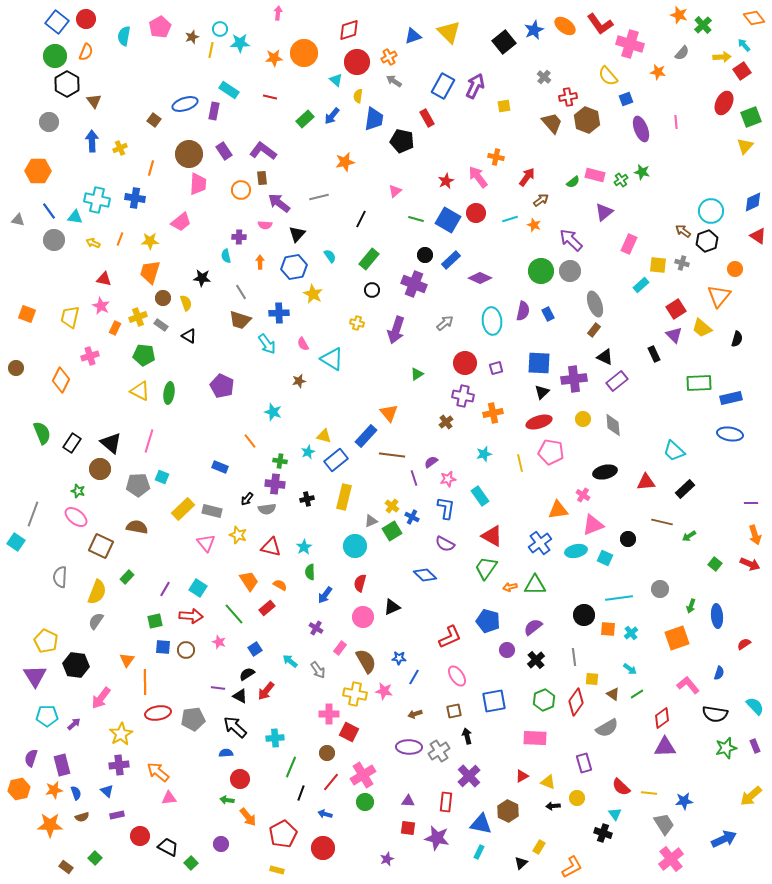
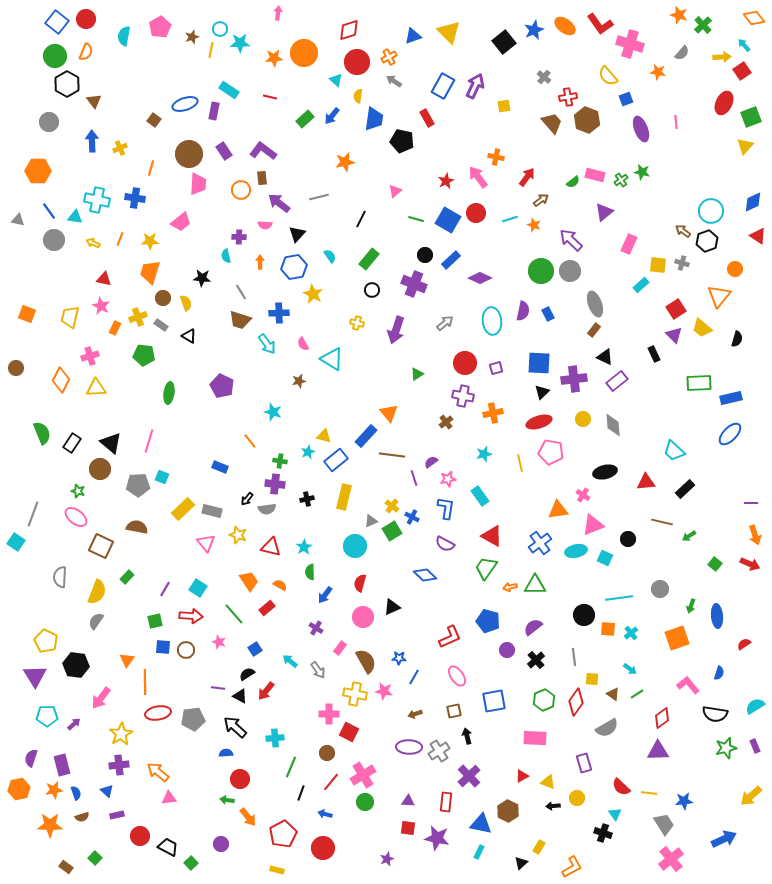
yellow triangle at (140, 391): moved 44 px left, 3 px up; rotated 30 degrees counterclockwise
blue ellipse at (730, 434): rotated 55 degrees counterclockwise
cyan semicircle at (755, 706): rotated 78 degrees counterclockwise
purple triangle at (665, 747): moved 7 px left, 4 px down
